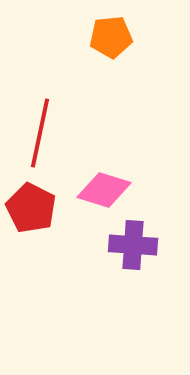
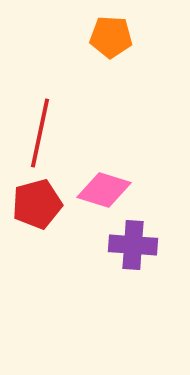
orange pentagon: rotated 9 degrees clockwise
red pentagon: moved 6 px right, 4 px up; rotated 30 degrees clockwise
